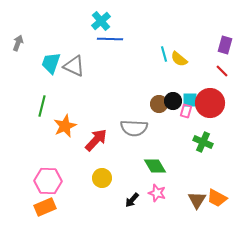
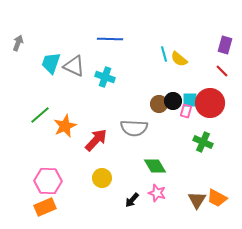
cyan cross: moved 4 px right, 56 px down; rotated 30 degrees counterclockwise
green line: moved 2 px left, 9 px down; rotated 35 degrees clockwise
